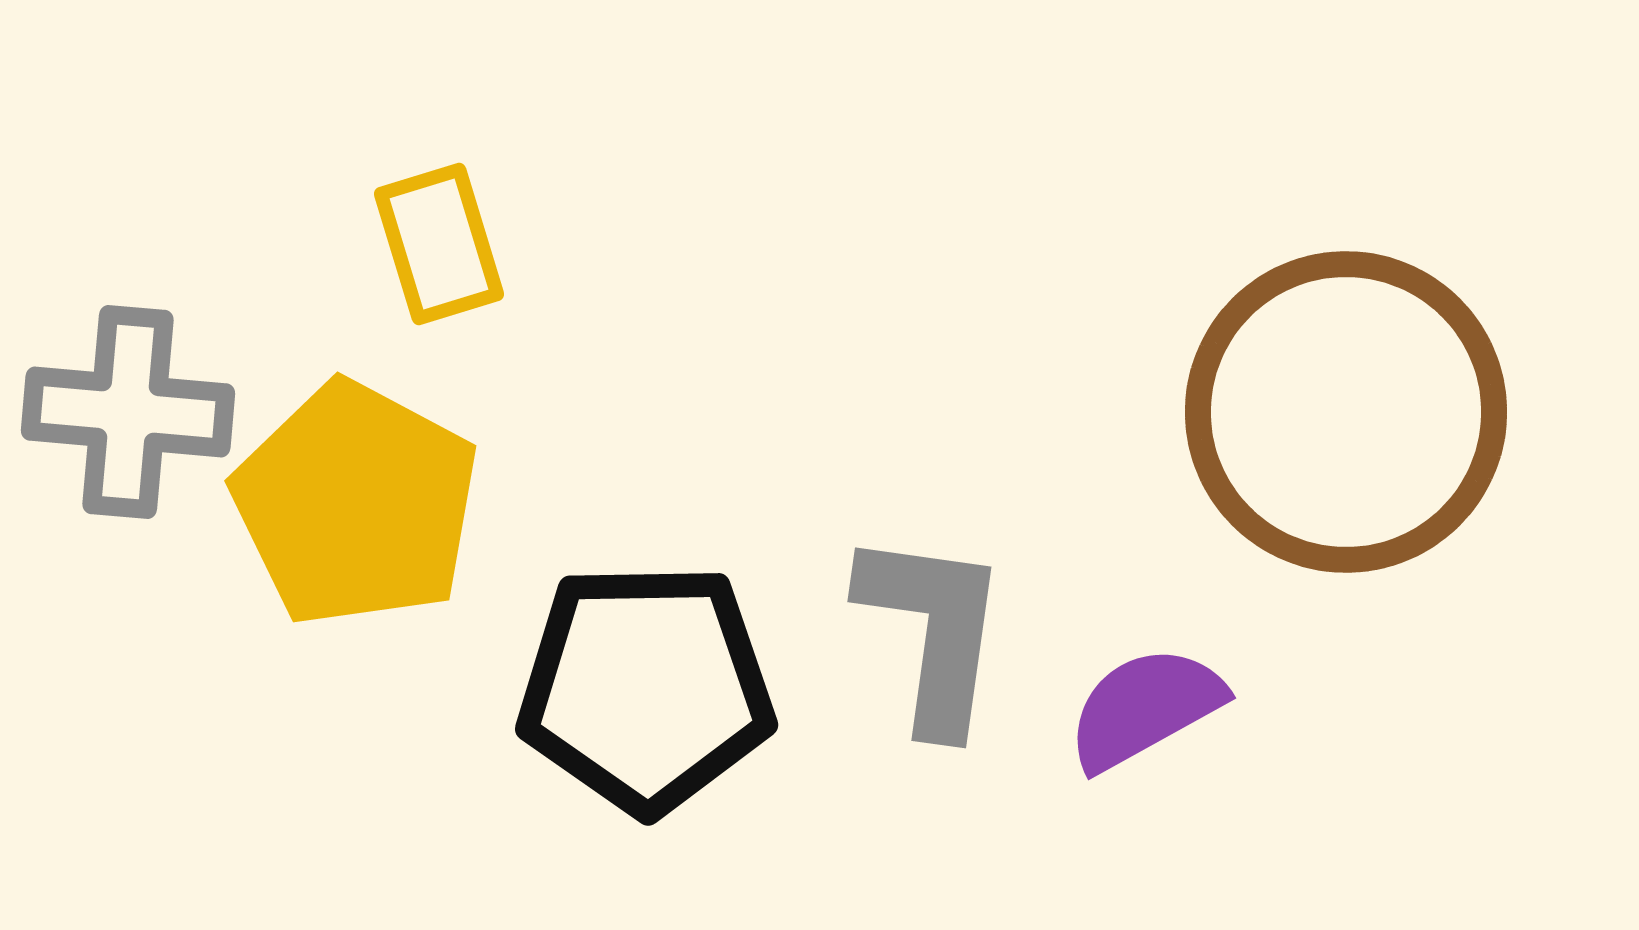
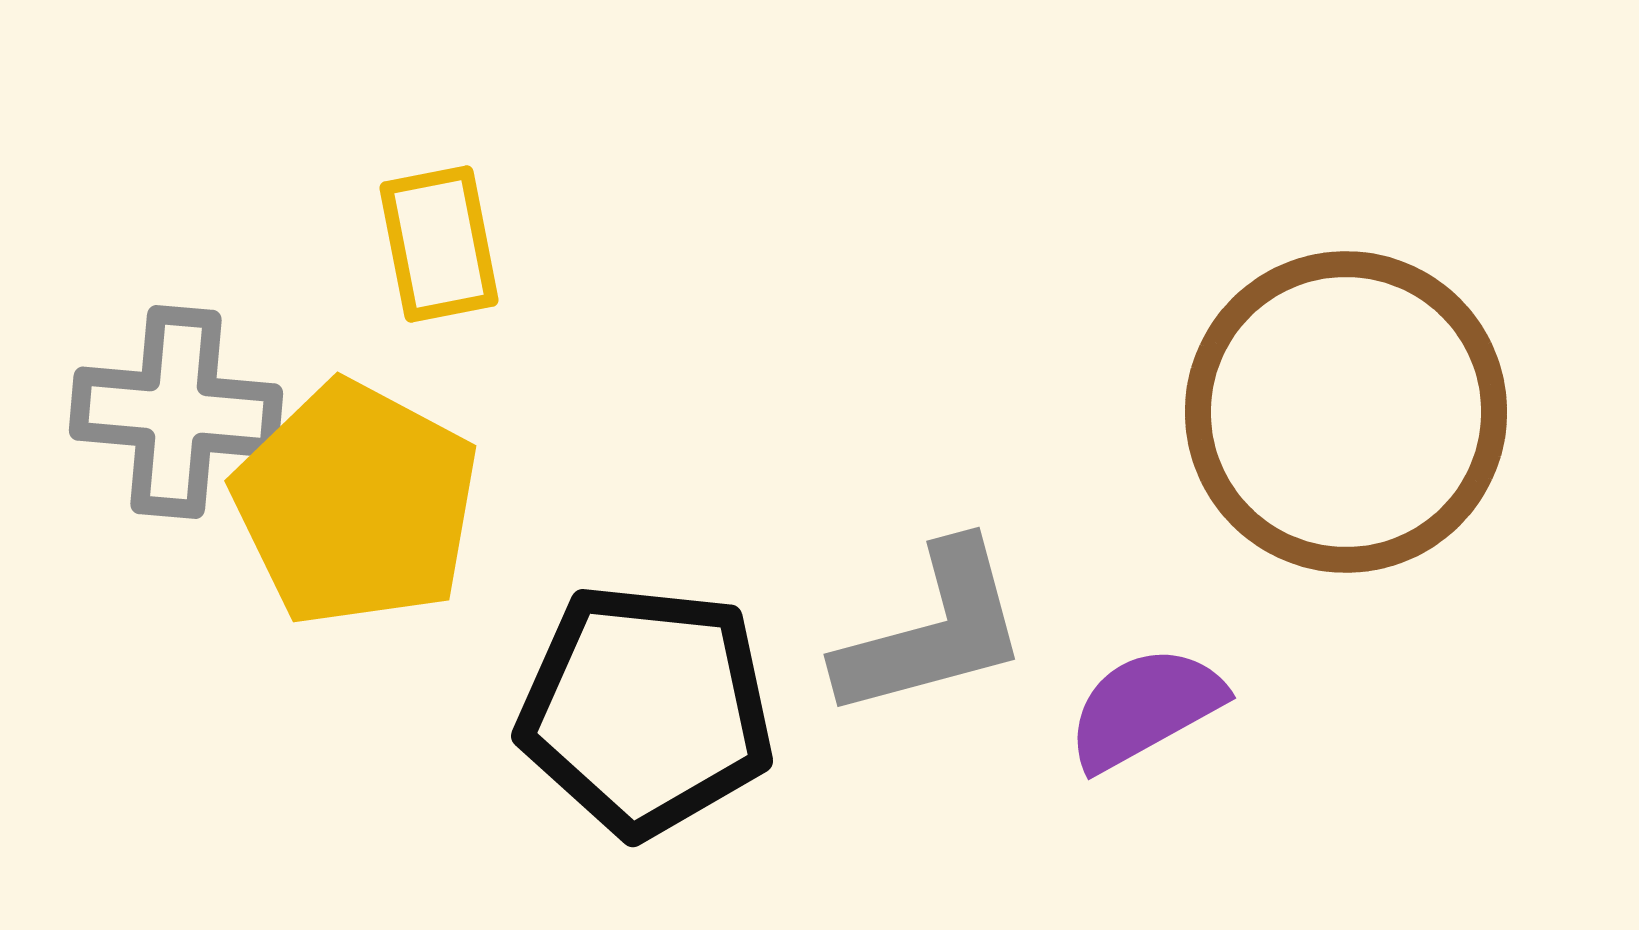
yellow rectangle: rotated 6 degrees clockwise
gray cross: moved 48 px right
gray L-shape: rotated 67 degrees clockwise
black pentagon: moved 22 px down; rotated 7 degrees clockwise
